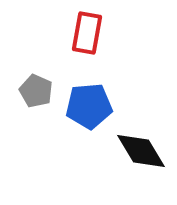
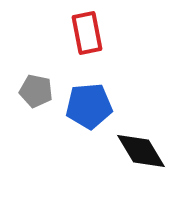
red rectangle: rotated 21 degrees counterclockwise
gray pentagon: rotated 12 degrees counterclockwise
